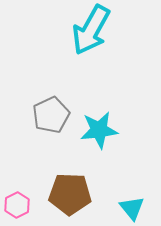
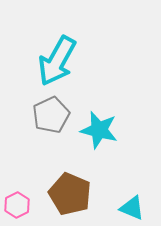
cyan arrow: moved 34 px left, 31 px down
cyan star: rotated 21 degrees clockwise
brown pentagon: rotated 21 degrees clockwise
cyan triangle: rotated 28 degrees counterclockwise
